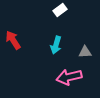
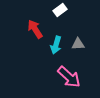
red arrow: moved 22 px right, 11 px up
gray triangle: moved 7 px left, 8 px up
pink arrow: rotated 125 degrees counterclockwise
